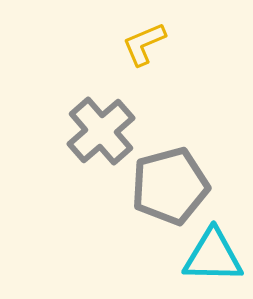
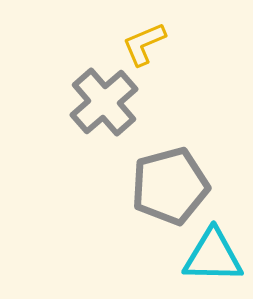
gray cross: moved 3 px right, 29 px up
